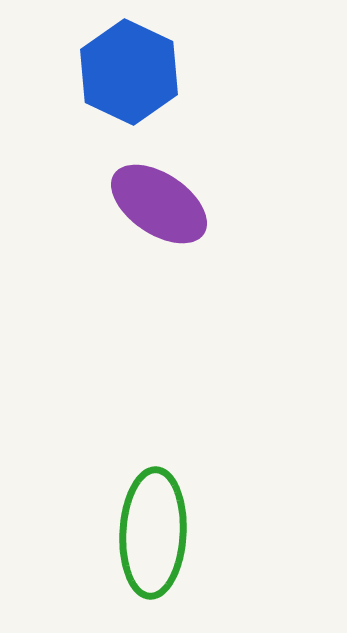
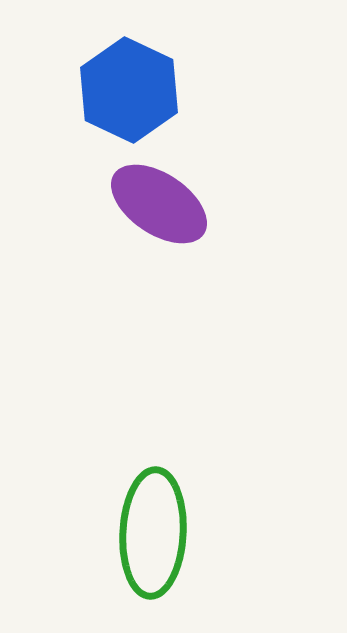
blue hexagon: moved 18 px down
